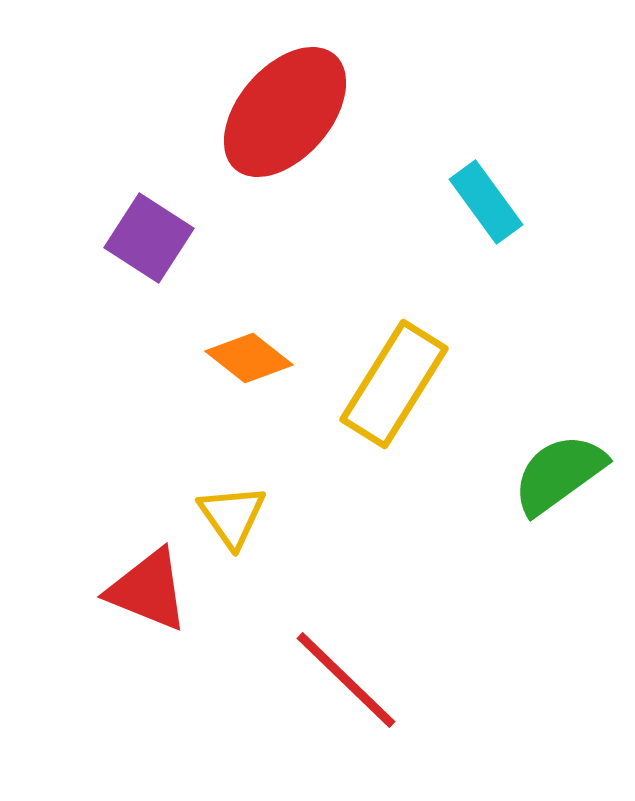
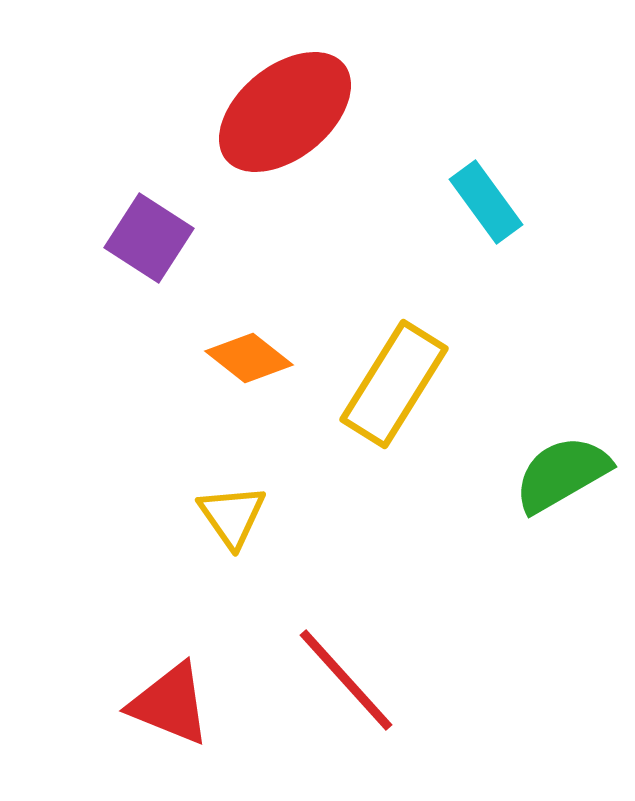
red ellipse: rotated 10 degrees clockwise
green semicircle: moved 3 px right; rotated 6 degrees clockwise
red triangle: moved 22 px right, 114 px down
red line: rotated 4 degrees clockwise
